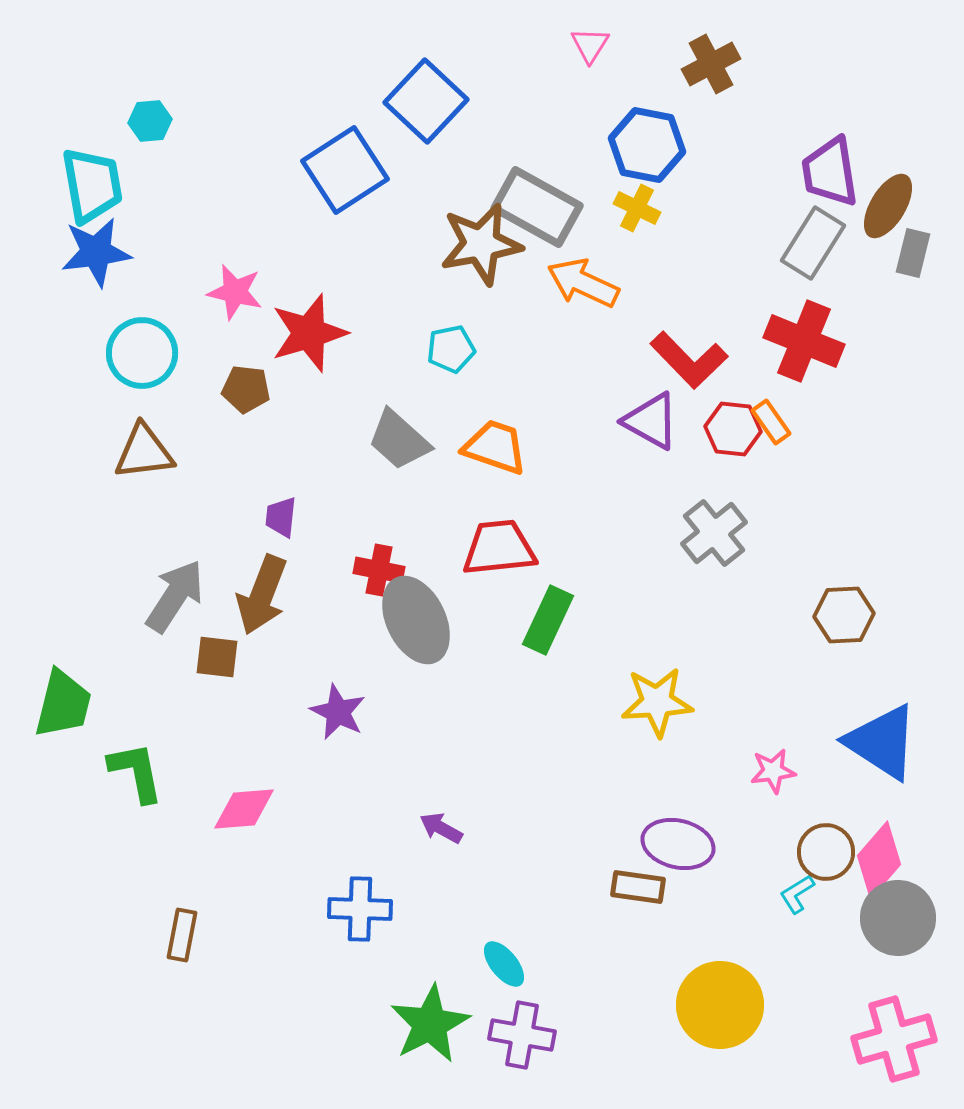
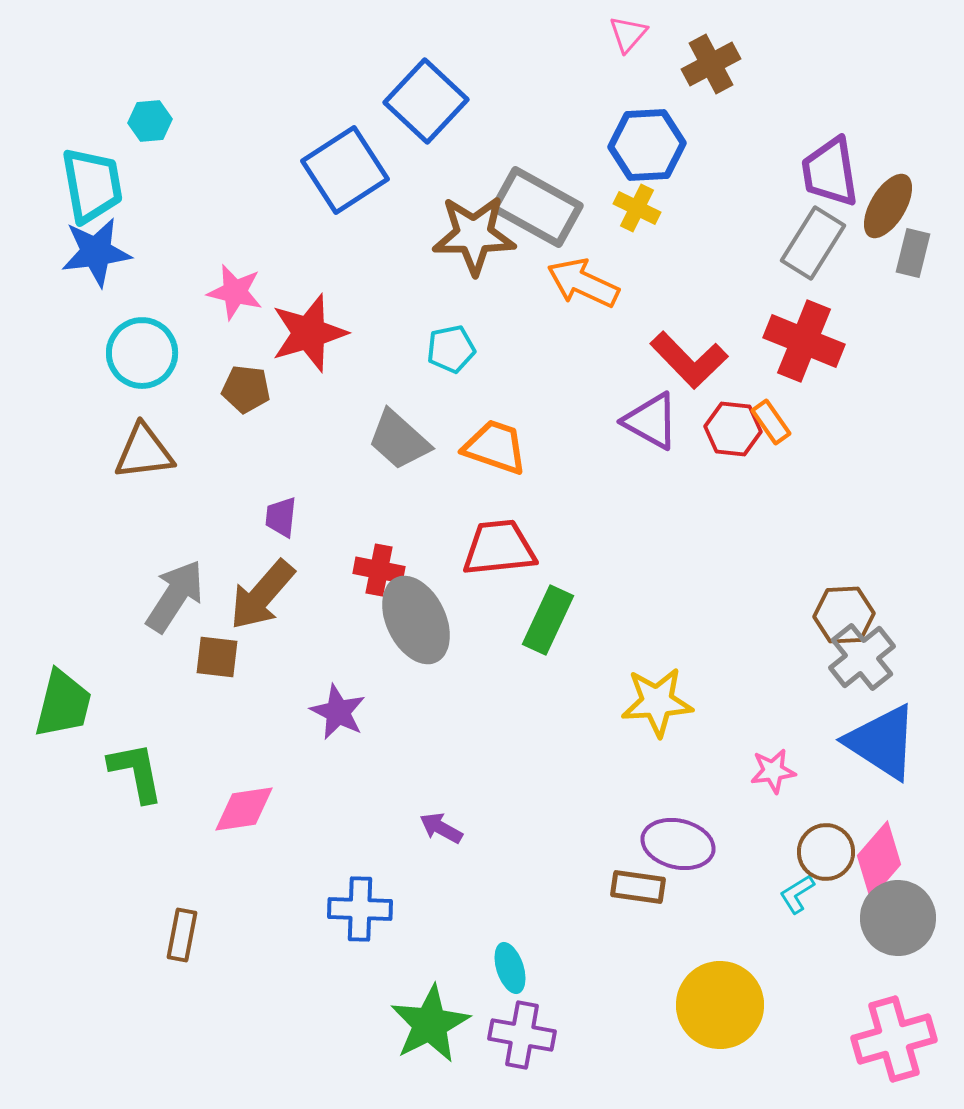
pink triangle at (590, 45): moved 38 px right, 11 px up; rotated 9 degrees clockwise
blue hexagon at (647, 145): rotated 14 degrees counterclockwise
brown star at (481, 244): moved 7 px left, 9 px up; rotated 10 degrees clockwise
gray cross at (714, 533): moved 148 px right, 124 px down
brown arrow at (262, 595): rotated 20 degrees clockwise
pink diamond at (244, 809): rotated 4 degrees counterclockwise
cyan ellipse at (504, 964): moved 6 px right, 4 px down; rotated 21 degrees clockwise
